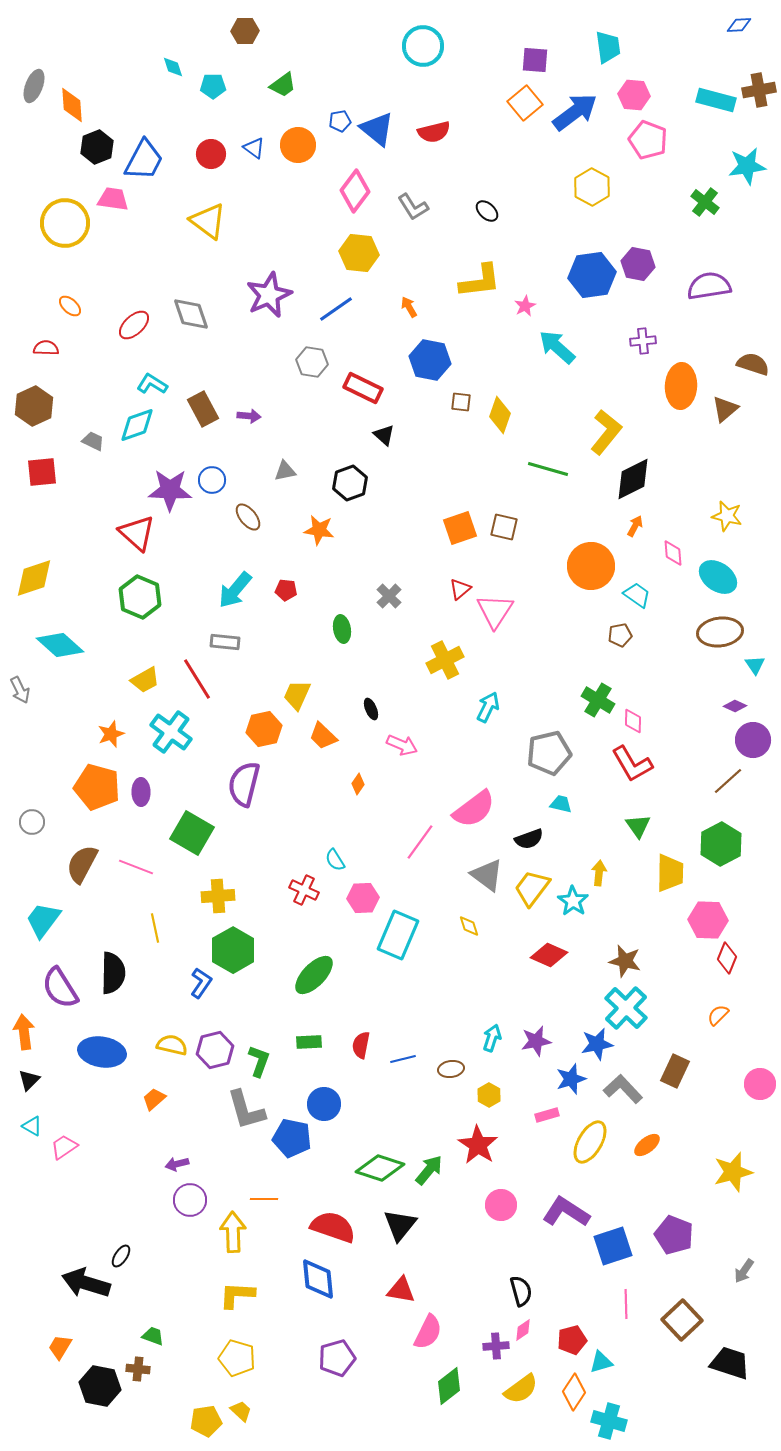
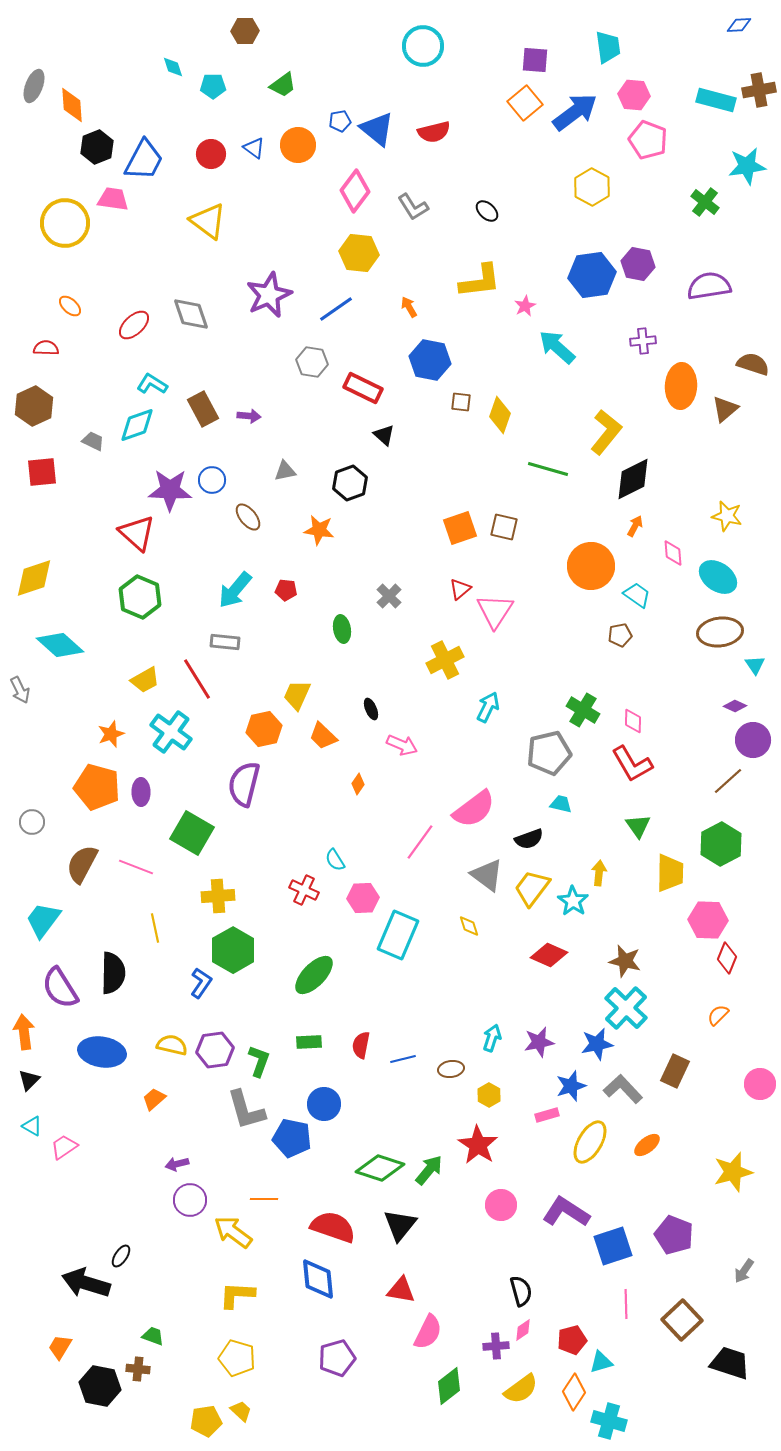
green cross at (598, 700): moved 15 px left, 10 px down
purple star at (536, 1041): moved 3 px right, 1 px down
purple hexagon at (215, 1050): rotated 6 degrees clockwise
blue star at (571, 1079): moved 7 px down
yellow arrow at (233, 1232): rotated 51 degrees counterclockwise
